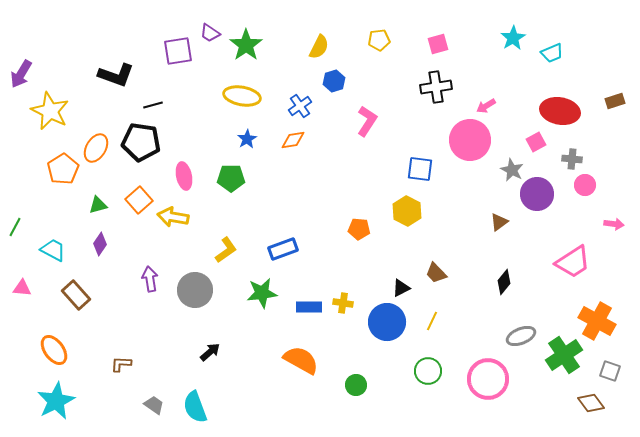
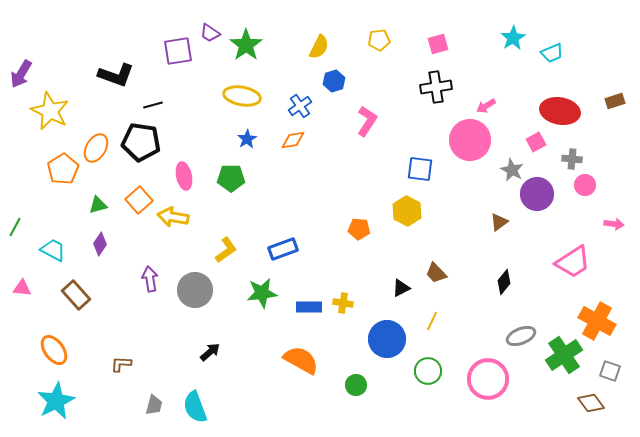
blue circle at (387, 322): moved 17 px down
gray trapezoid at (154, 405): rotated 70 degrees clockwise
